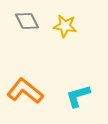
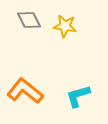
gray diamond: moved 2 px right, 1 px up
